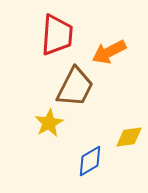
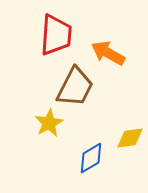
red trapezoid: moved 1 px left
orange arrow: moved 1 px left, 1 px down; rotated 56 degrees clockwise
yellow diamond: moved 1 px right, 1 px down
blue diamond: moved 1 px right, 3 px up
